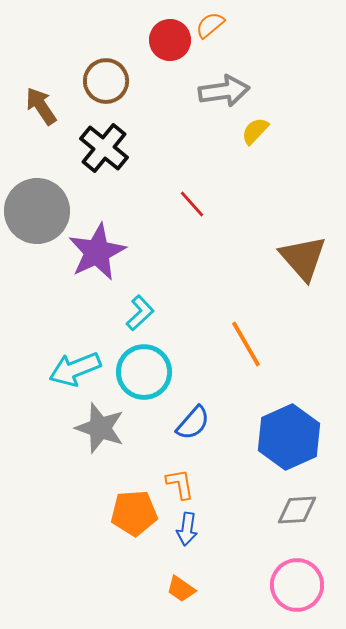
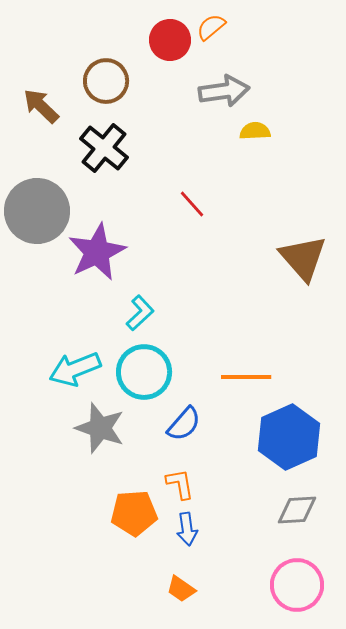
orange semicircle: moved 1 px right, 2 px down
brown arrow: rotated 12 degrees counterclockwise
yellow semicircle: rotated 44 degrees clockwise
orange line: moved 33 px down; rotated 60 degrees counterclockwise
blue semicircle: moved 9 px left, 1 px down
blue arrow: rotated 16 degrees counterclockwise
